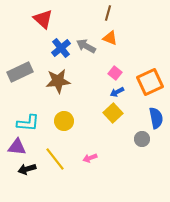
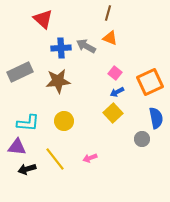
blue cross: rotated 36 degrees clockwise
